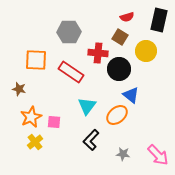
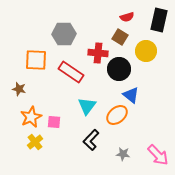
gray hexagon: moved 5 px left, 2 px down
